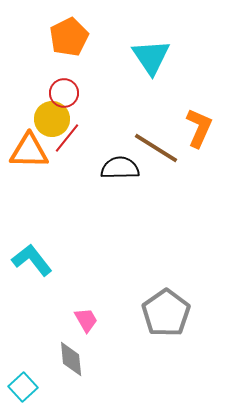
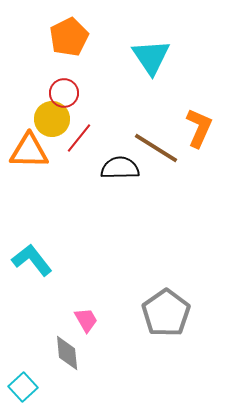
red line: moved 12 px right
gray diamond: moved 4 px left, 6 px up
